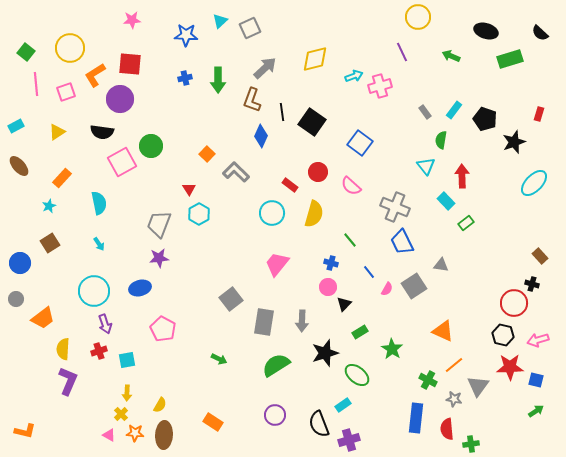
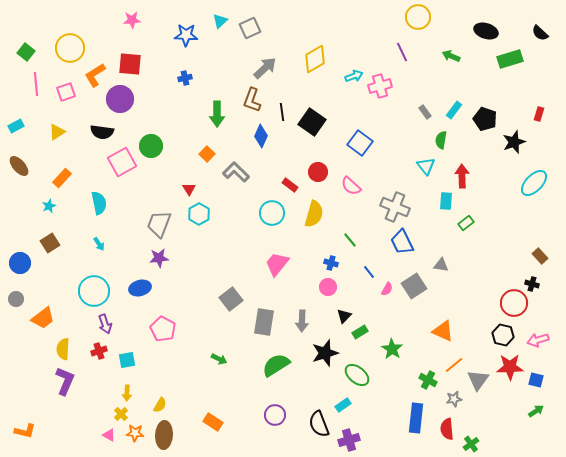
yellow diamond at (315, 59): rotated 16 degrees counterclockwise
green arrow at (218, 80): moved 1 px left, 34 px down
cyan rectangle at (446, 201): rotated 48 degrees clockwise
black triangle at (344, 304): moved 12 px down
purple L-shape at (68, 381): moved 3 px left
gray triangle at (478, 386): moved 6 px up
gray star at (454, 399): rotated 21 degrees counterclockwise
green cross at (471, 444): rotated 28 degrees counterclockwise
